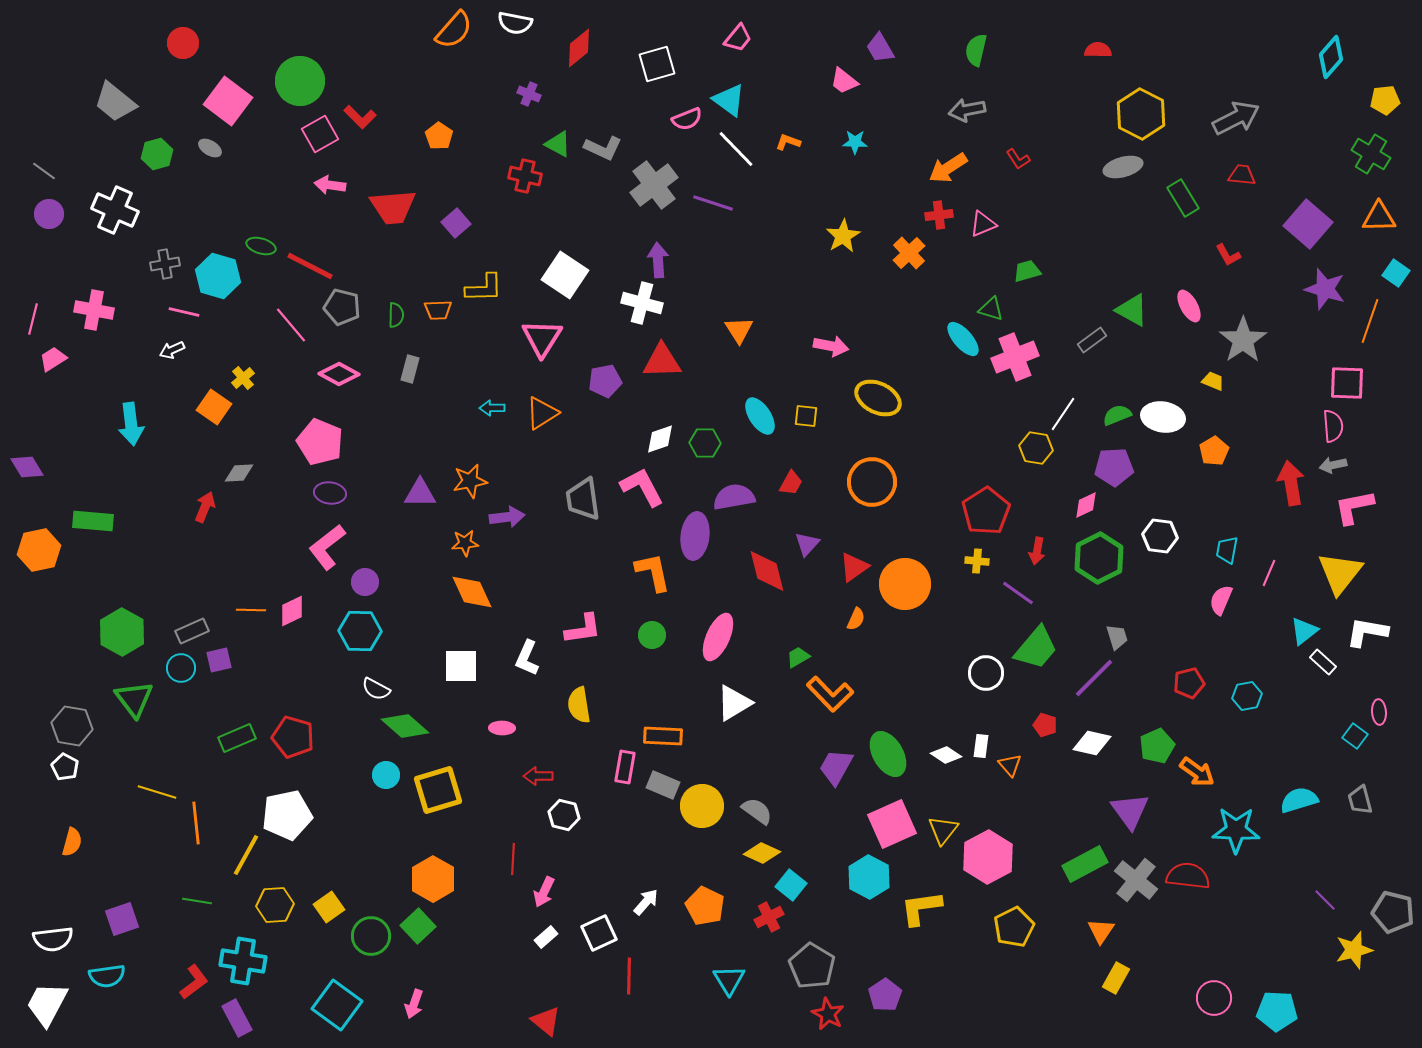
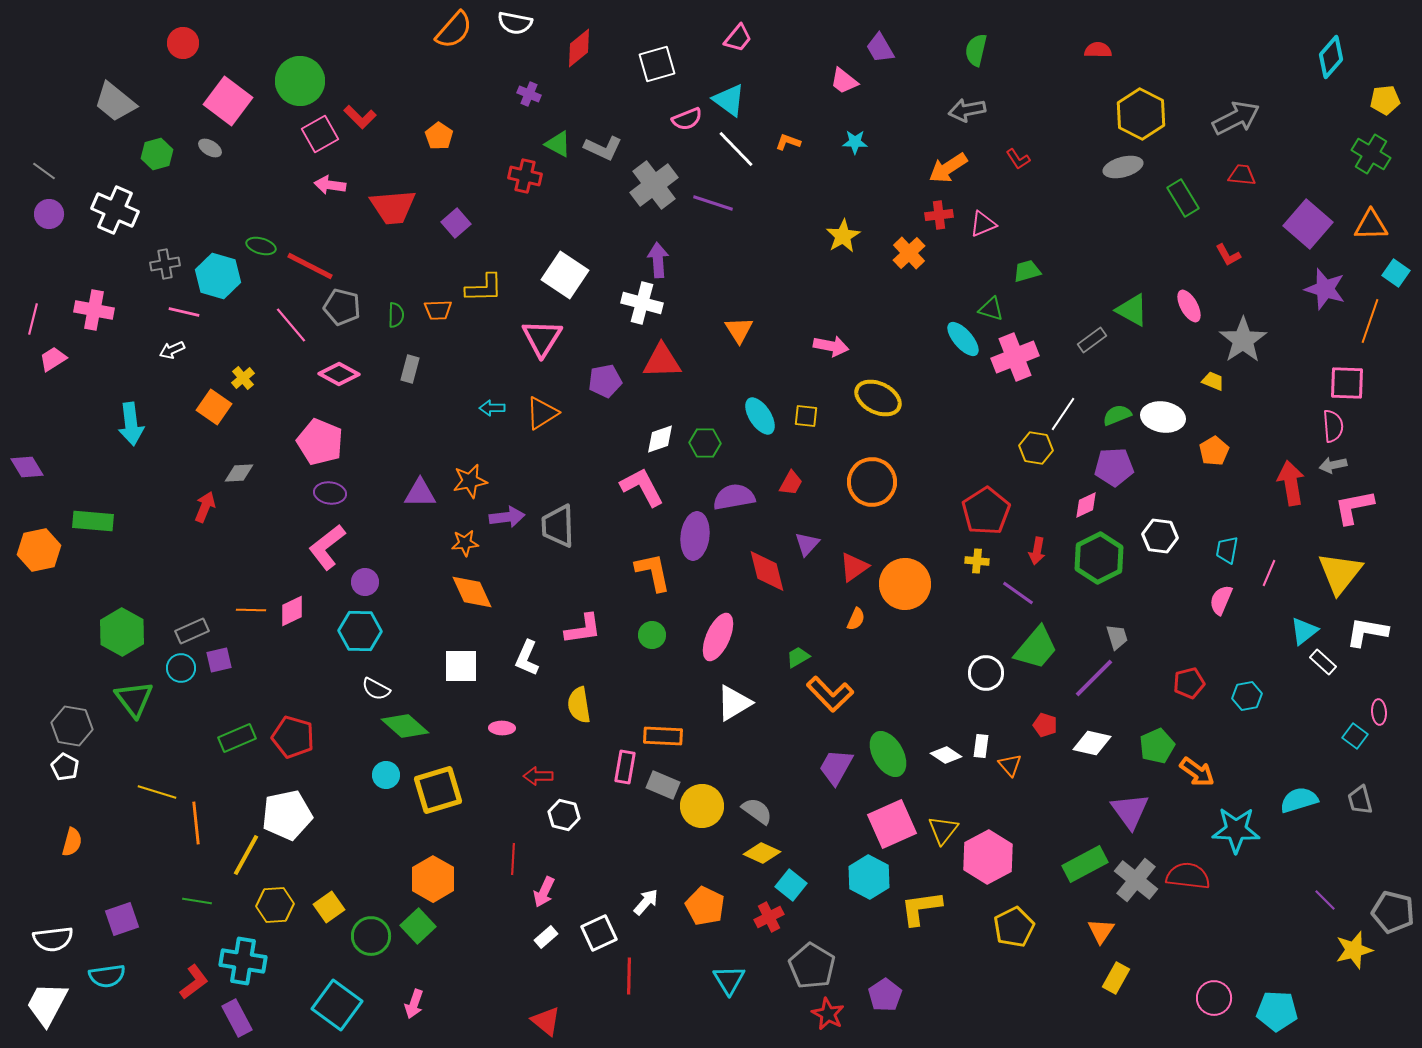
orange triangle at (1379, 217): moved 8 px left, 8 px down
gray trapezoid at (583, 499): moved 25 px left, 27 px down; rotated 6 degrees clockwise
